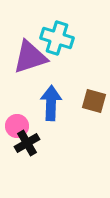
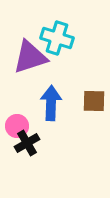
brown square: rotated 15 degrees counterclockwise
